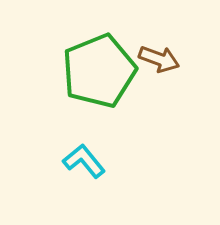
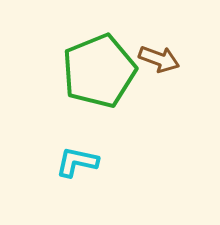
cyan L-shape: moved 7 px left, 1 px down; rotated 39 degrees counterclockwise
